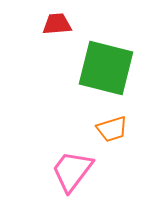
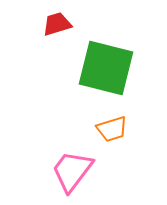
red trapezoid: rotated 12 degrees counterclockwise
